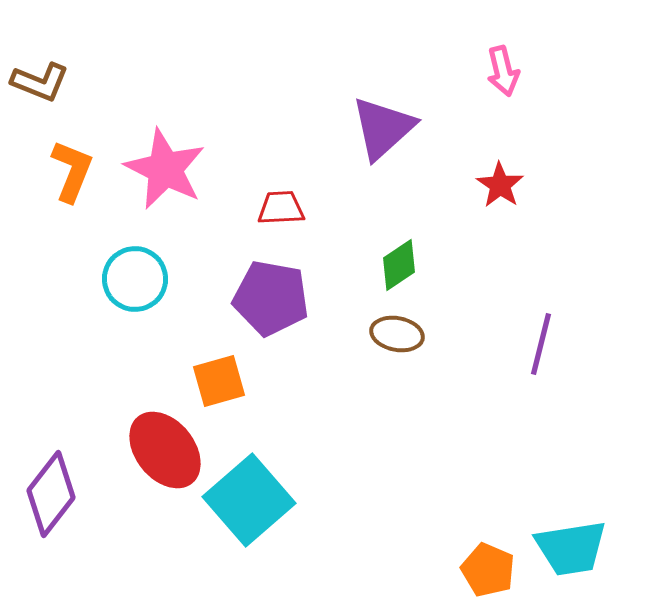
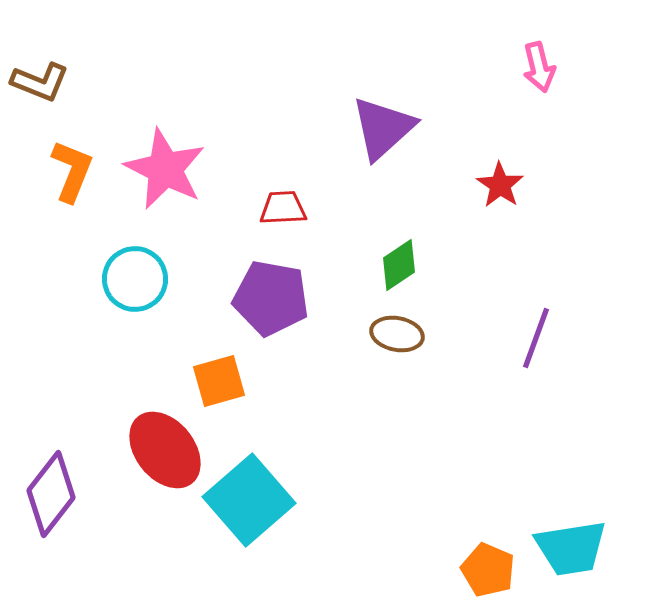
pink arrow: moved 36 px right, 4 px up
red trapezoid: moved 2 px right
purple line: moved 5 px left, 6 px up; rotated 6 degrees clockwise
